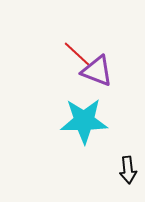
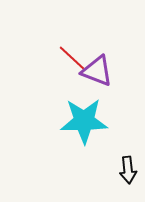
red line: moved 5 px left, 4 px down
